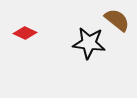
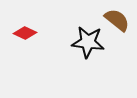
black star: moved 1 px left, 1 px up
